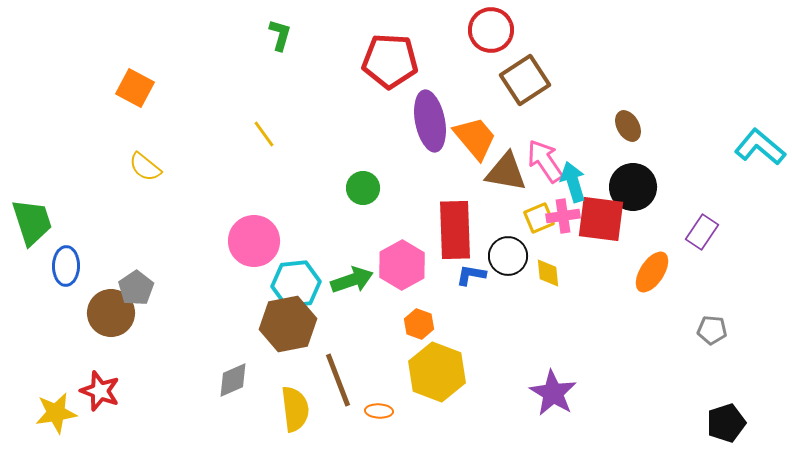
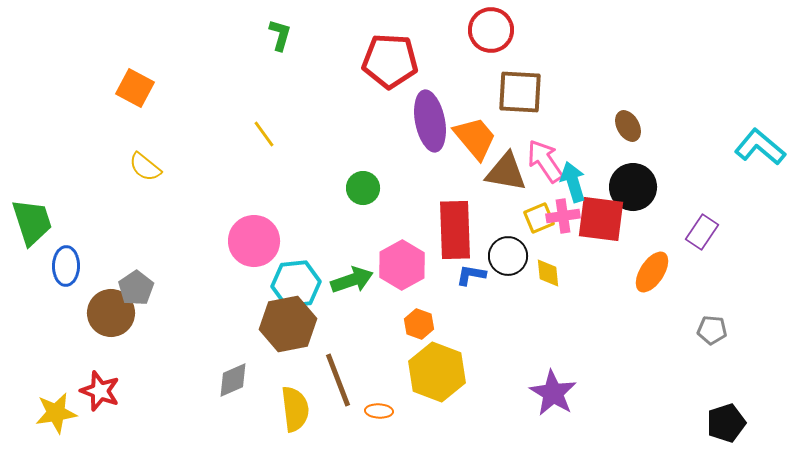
brown square at (525, 80): moved 5 px left, 12 px down; rotated 36 degrees clockwise
